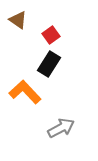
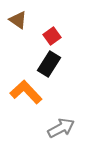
red square: moved 1 px right, 1 px down
orange L-shape: moved 1 px right
